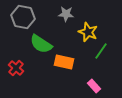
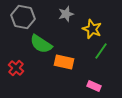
gray star: rotated 21 degrees counterclockwise
yellow star: moved 4 px right, 3 px up
pink rectangle: rotated 24 degrees counterclockwise
